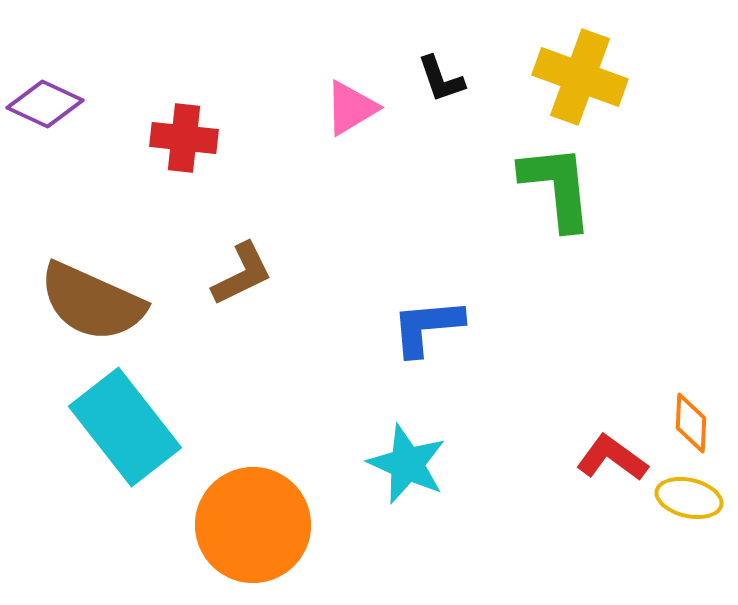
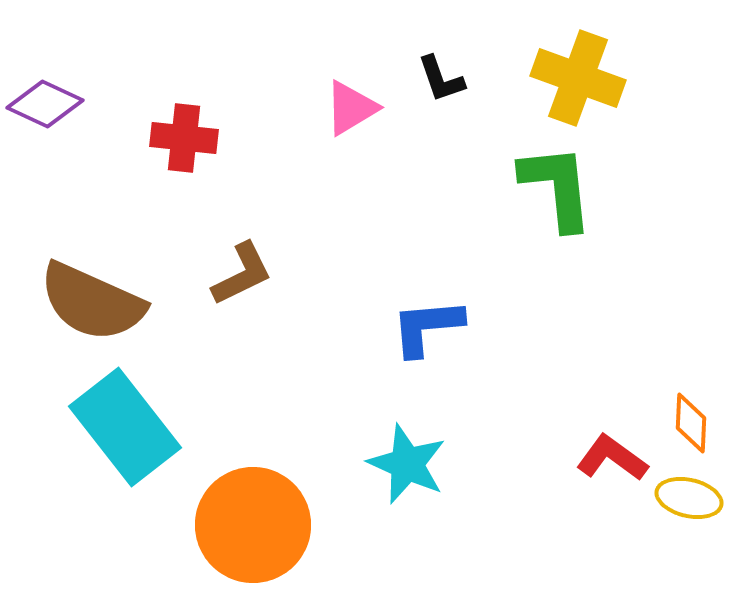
yellow cross: moved 2 px left, 1 px down
